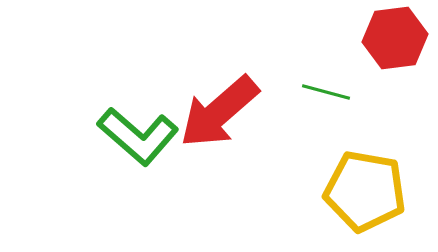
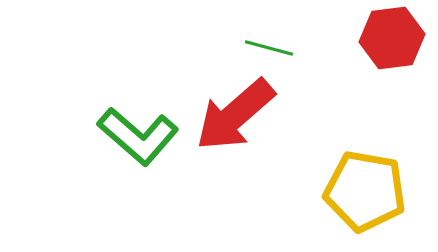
red hexagon: moved 3 px left
green line: moved 57 px left, 44 px up
red arrow: moved 16 px right, 3 px down
